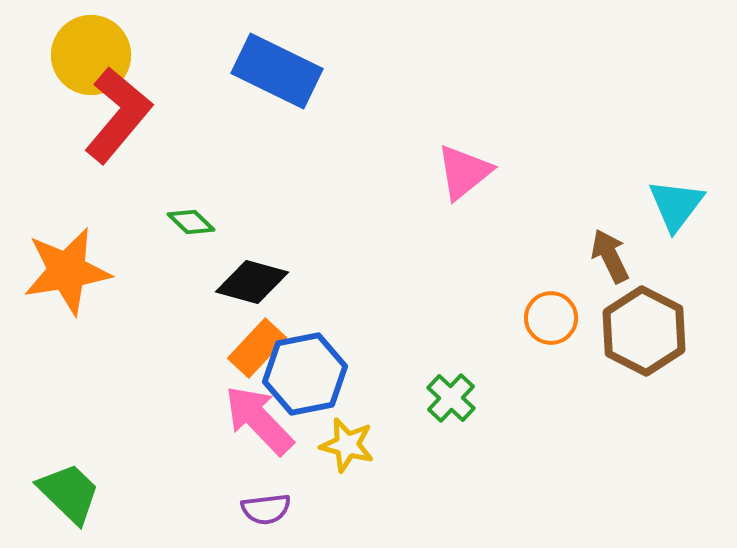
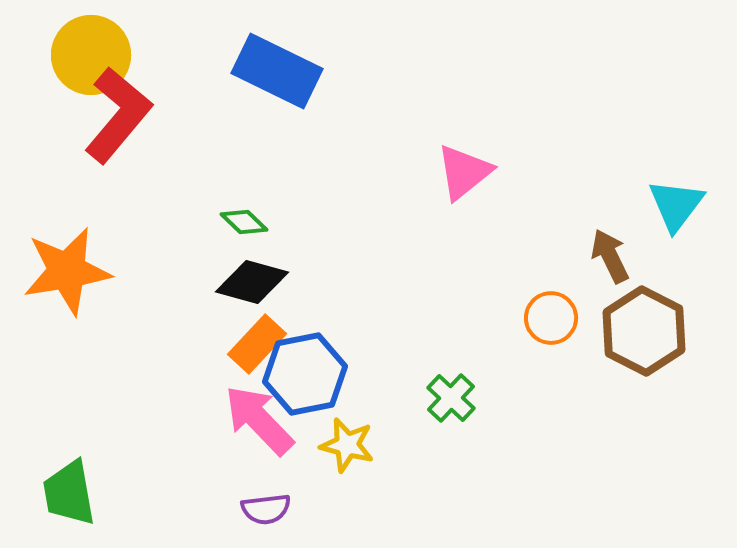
green diamond: moved 53 px right
orange rectangle: moved 4 px up
green trapezoid: rotated 144 degrees counterclockwise
